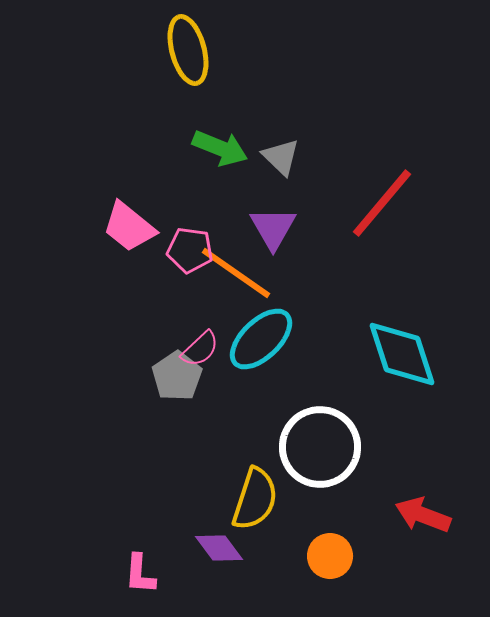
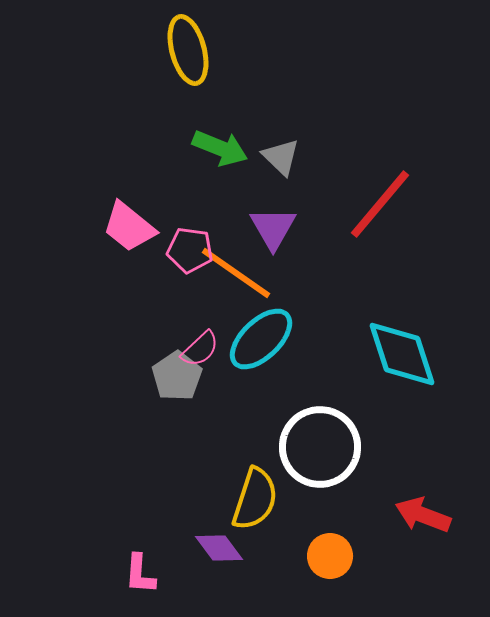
red line: moved 2 px left, 1 px down
